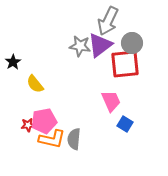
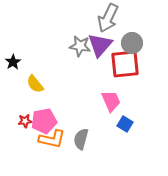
gray arrow: moved 3 px up
purple triangle: rotated 12 degrees counterclockwise
red star: moved 3 px left, 4 px up
gray semicircle: moved 7 px right; rotated 10 degrees clockwise
